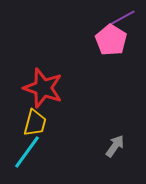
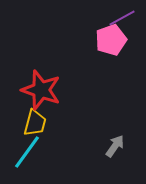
pink pentagon: rotated 20 degrees clockwise
red star: moved 2 px left, 2 px down
